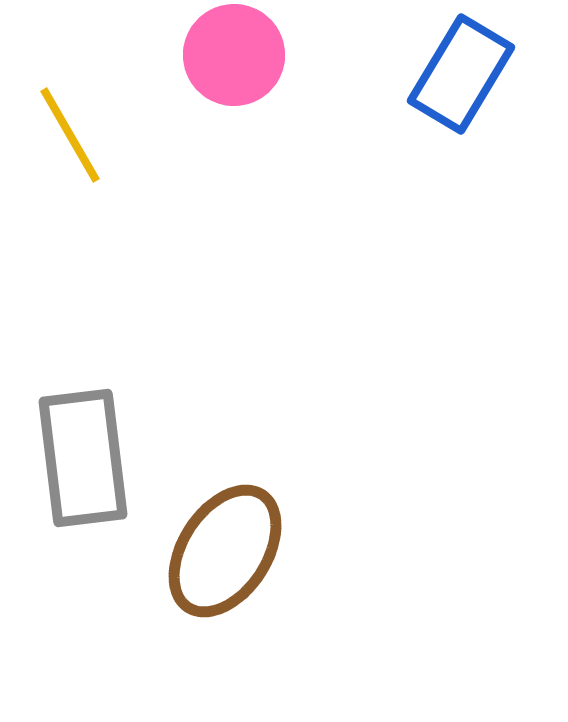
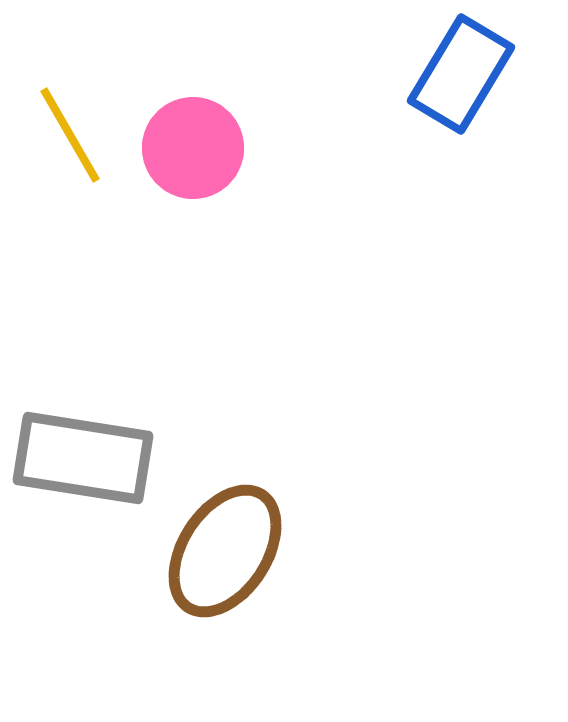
pink circle: moved 41 px left, 93 px down
gray rectangle: rotated 74 degrees counterclockwise
